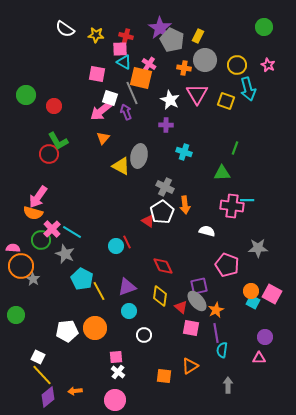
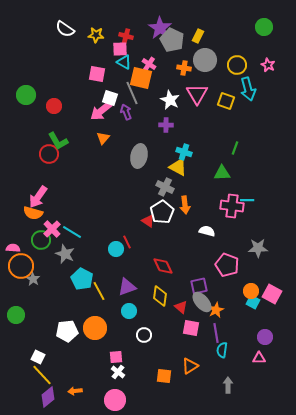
yellow triangle at (121, 166): moved 57 px right, 1 px down
cyan circle at (116, 246): moved 3 px down
gray ellipse at (197, 301): moved 5 px right, 1 px down
